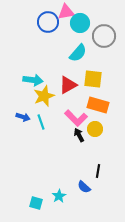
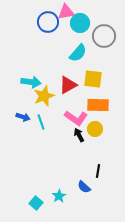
cyan arrow: moved 2 px left, 2 px down
orange rectangle: rotated 15 degrees counterclockwise
pink L-shape: rotated 10 degrees counterclockwise
cyan square: rotated 24 degrees clockwise
